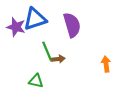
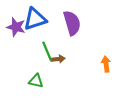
purple semicircle: moved 2 px up
